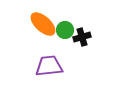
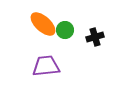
black cross: moved 13 px right
purple trapezoid: moved 3 px left
